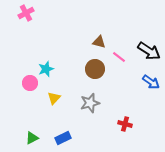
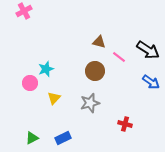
pink cross: moved 2 px left, 2 px up
black arrow: moved 1 px left, 1 px up
brown circle: moved 2 px down
